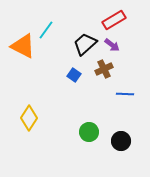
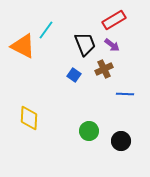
black trapezoid: rotated 110 degrees clockwise
yellow diamond: rotated 30 degrees counterclockwise
green circle: moved 1 px up
